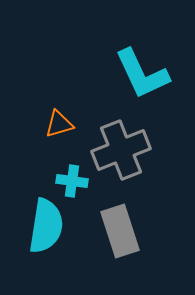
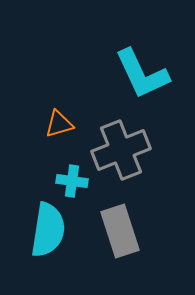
cyan semicircle: moved 2 px right, 4 px down
